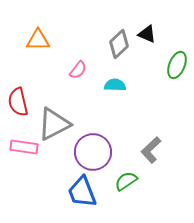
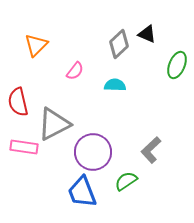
orange triangle: moved 2 px left, 5 px down; rotated 45 degrees counterclockwise
pink semicircle: moved 3 px left, 1 px down
